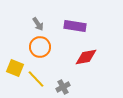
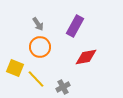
purple rectangle: rotated 70 degrees counterclockwise
